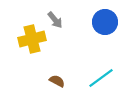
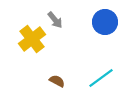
yellow cross: rotated 24 degrees counterclockwise
